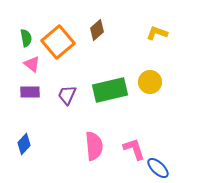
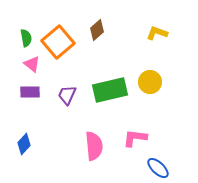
pink L-shape: moved 1 px right, 11 px up; rotated 65 degrees counterclockwise
